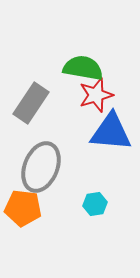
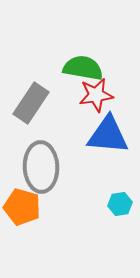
red star: rotated 8 degrees clockwise
blue triangle: moved 3 px left, 3 px down
gray ellipse: rotated 24 degrees counterclockwise
cyan hexagon: moved 25 px right
orange pentagon: moved 1 px left, 1 px up; rotated 9 degrees clockwise
